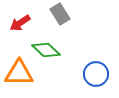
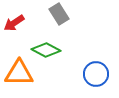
gray rectangle: moved 1 px left
red arrow: moved 6 px left
green diamond: rotated 16 degrees counterclockwise
